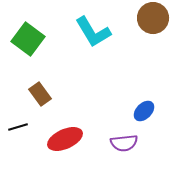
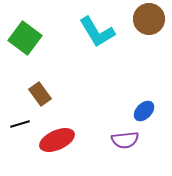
brown circle: moved 4 px left, 1 px down
cyan L-shape: moved 4 px right
green square: moved 3 px left, 1 px up
black line: moved 2 px right, 3 px up
red ellipse: moved 8 px left, 1 px down
purple semicircle: moved 1 px right, 3 px up
